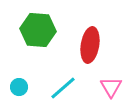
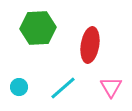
green hexagon: moved 2 px up; rotated 8 degrees counterclockwise
